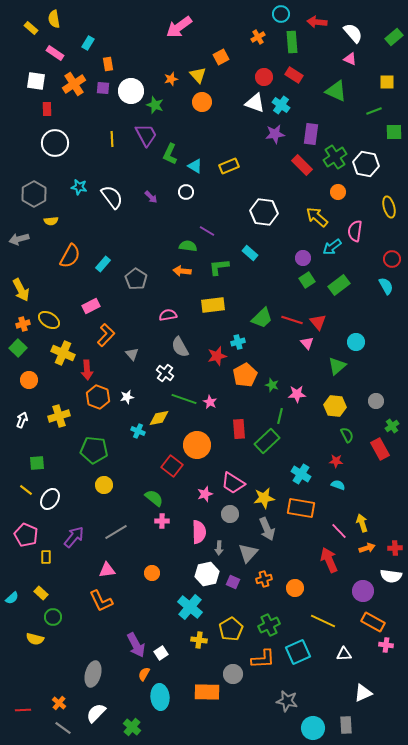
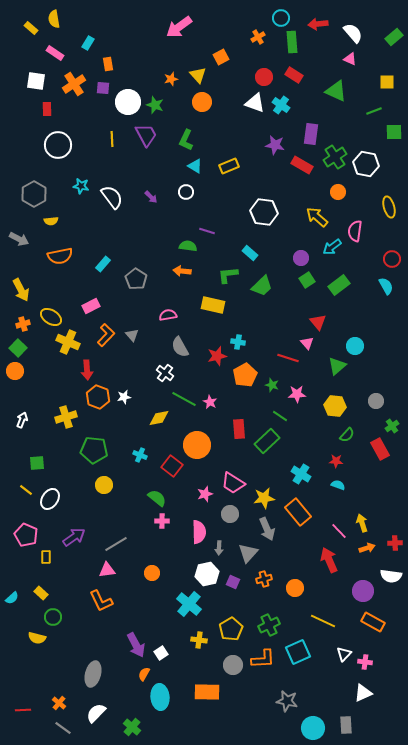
cyan circle at (281, 14): moved 4 px down
red arrow at (317, 22): moved 1 px right, 2 px down; rotated 12 degrees counterclockwise
white circle at (131, 91): moved 3 px left, 11 px down
purple star at (275, 134): moved 11 px down; rotated 18 degrees clockwise
white circle at (55, 143): moved 3 px right, 2 px down
green L-shape at (170, 154): moved 16 px right, 14 px up
red rectangle at (302, 165): rotated 15 degrees counterclockwise
cyan star at (79, 187): moved 2 px right, 1 px up
purple line at (207, 231): rotated 14 degrees counterclockwise
gray arrow at (19, 239): rotated 138 degrees counterclockwise
orange semicircle at (70, 256): moved 10 px left; rotated 50 degrees clockwise
purple circle at (303, 258): moved 2 px left
green L-shape at (219, 267): moved 9 px right, 8 px down
yellow rectangle at (213, 305): rotated 20 degrees clockwise
green trapezoid at (262, 318): moved 32 px up
yellow ellipse at (49, 320): moved 2 px right, 3 px up
red line at (292, 320): moved 4 px left, 38 px down
cyan cross at (238, 342): rotated 24 degrees clockwise
cyan circle at (356, 342): moved 1 px left, 4 px down
yellow cross at (63, 353): moved 5 px right, 11 px up
gray triangle at (132, 354): moved 19 px up
orange circle at (29, 380): moved 14 px left, 9 px up
white star at (127, 397): moved 3 px left
green line at (184, 399): rotated 10 degrees clockwise
yellow cross at (59, 416): moved 7 px right, 1 px down
green line at (280, 416): rotated 70 degrees counterclockwise
cyan cross at (138, 431): moved 2 px right, 24 px down
green semicircle at (347, 435): rotated 70 degrees clockwise
green semicircle at (154, 498): moved 3 px right
orange rectangle at (301, 508): moved 3 px left, 4 px down; rotated 40 degrees clockwise
gray line at (116, 532): moved 12 px down
purple arrow at (74, 537): rotated 15 degrees clockwise
red cross at (395, 548): moved 5 px up
cyan cross at (190, 607): moved 1 px left, 3 px up
yellow semicircle at (35, 639): moved 2 px right, 1 px up
pink cross at (386, 645): moved 21 px left, 17 px down
white triangle at (344, 654): rotated 42 degrees counterclockwise
gray circle at (233, 674): moved 9 px up
